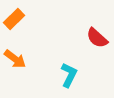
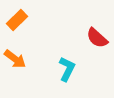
orange rectangle: moved 3 px right, 1 px down
cyan L-shape: moved 2 px left, 6 px up
